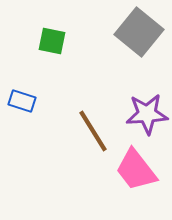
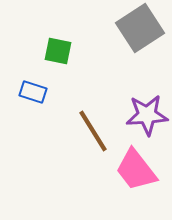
gray square: moved 1 px right, 4 px up; rotated 18 degrees clockwise
green square: moved 6 px right, 10 px down
blue rectangle: moved 11 px right, 9 px up
purple star: moved 1 px down
